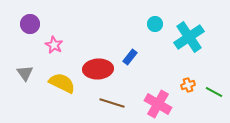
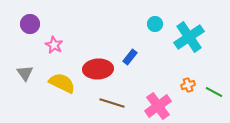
pink cross: moved 2 px down; rotated 24 degrees clockwise
